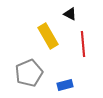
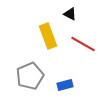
yellow rectangle: rotated 10 degrees clockwise
red line: rotated 55 degrees counterclockwise
gray pentagon: moved 1 px right, 3 px down
